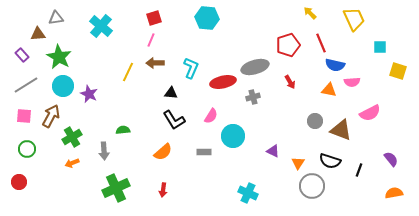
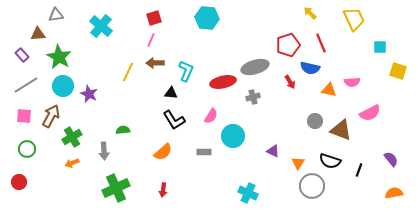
gray triangle at (56, 18): moved 3 px up
blue semicircle at (335, 65): moved 25 px left, 3 px down
cyan L-shape at (191, 68): moved 5 px left, 3 px down
